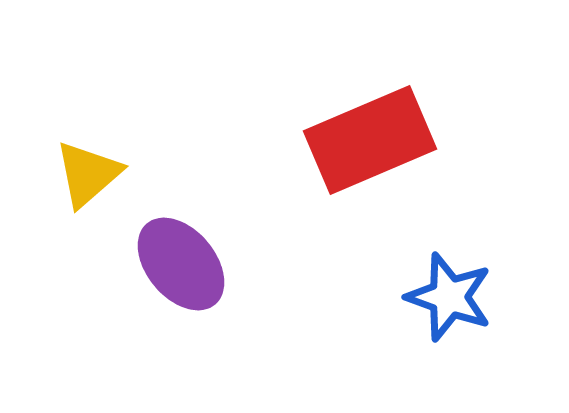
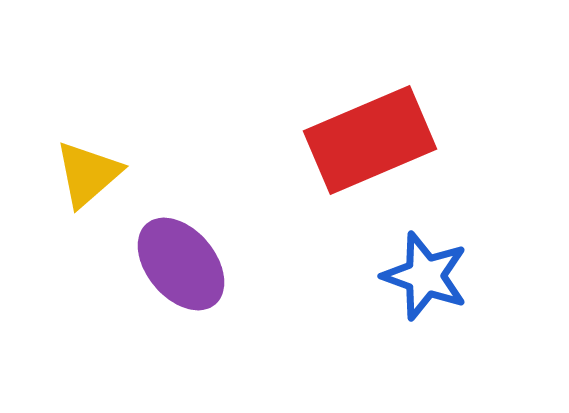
blue star: moved 24 px left, 21 px up
